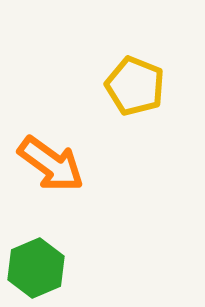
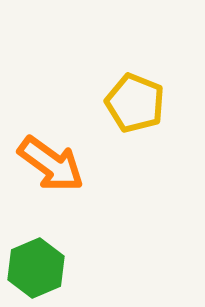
yellow pentagon: moved 17 px down
